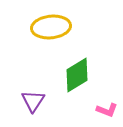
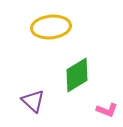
purple triangle: rotated 20 degrees counterclockwise
